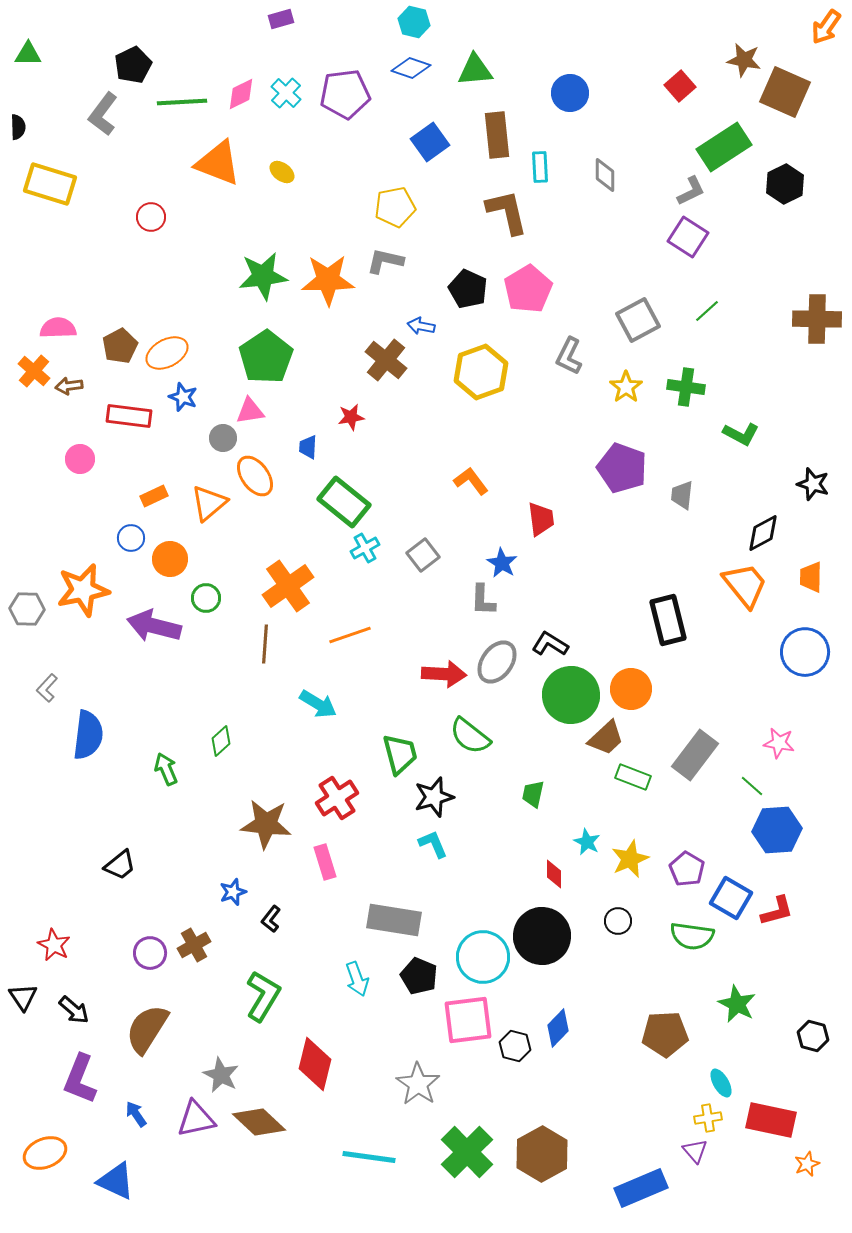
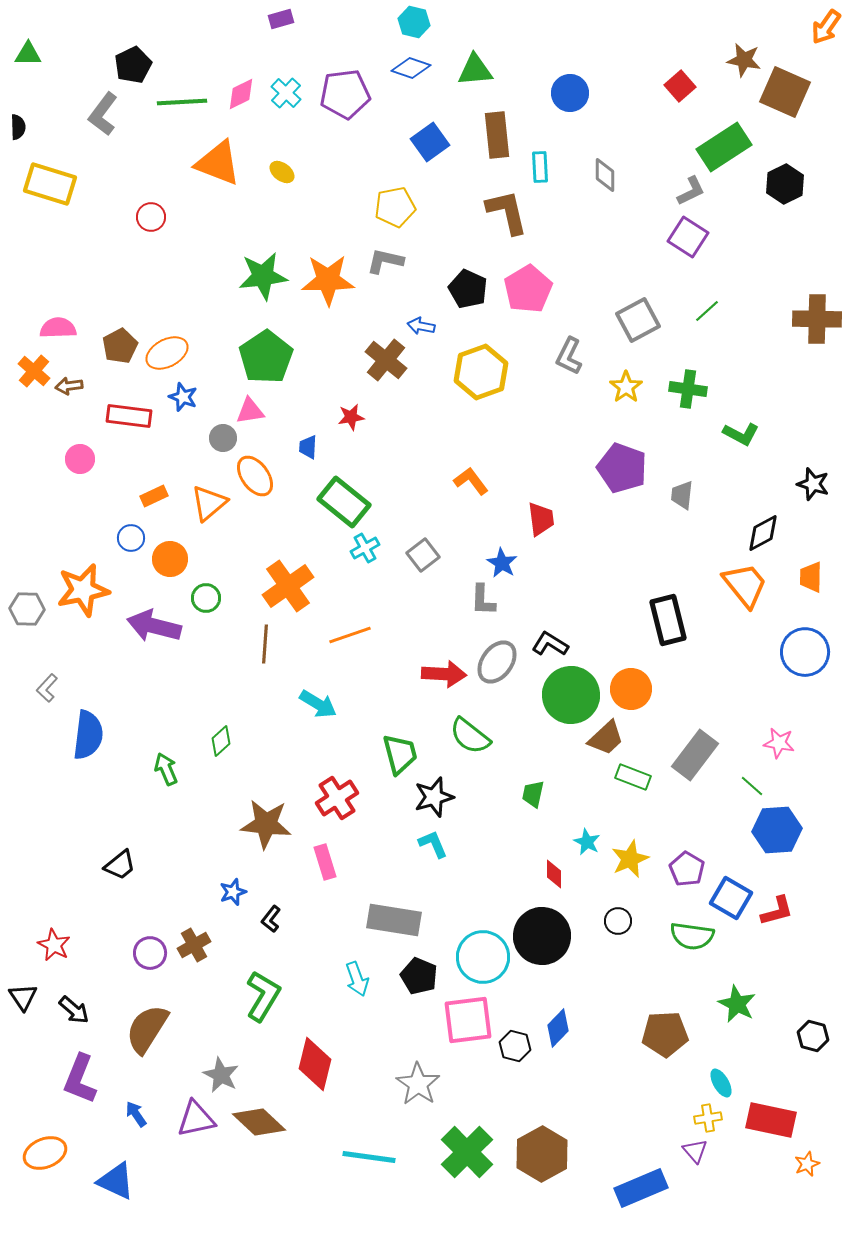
green cross at (686, 387): moved 2 px right, 2 px down
